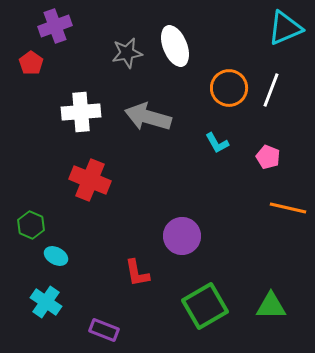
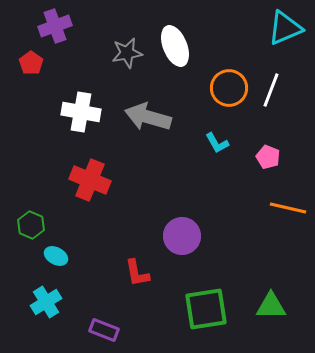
white cross: rotated 15 degrees clockwise
cyan cross: rotated 24 degrees clockwise
green square: moved 1 px right, 3 px down; rotated 21 degrees clockwise
